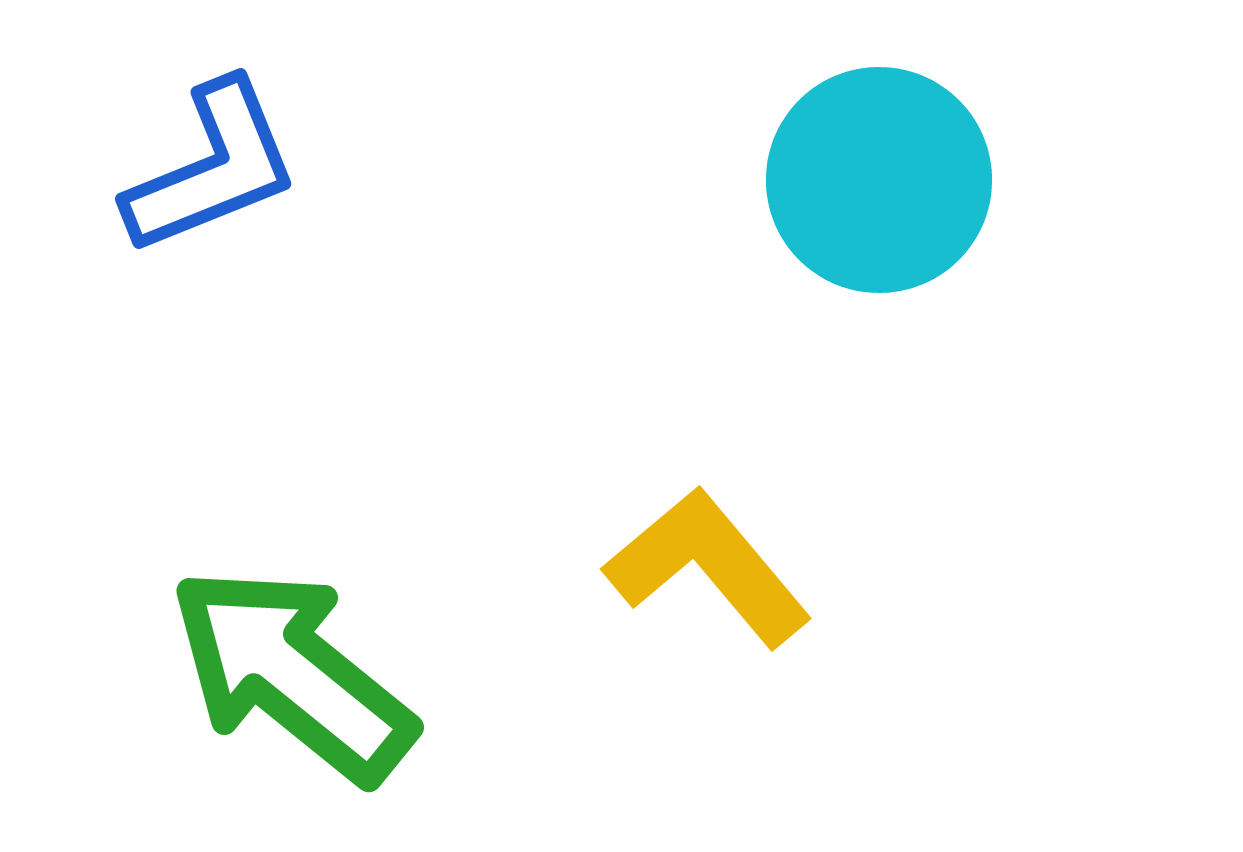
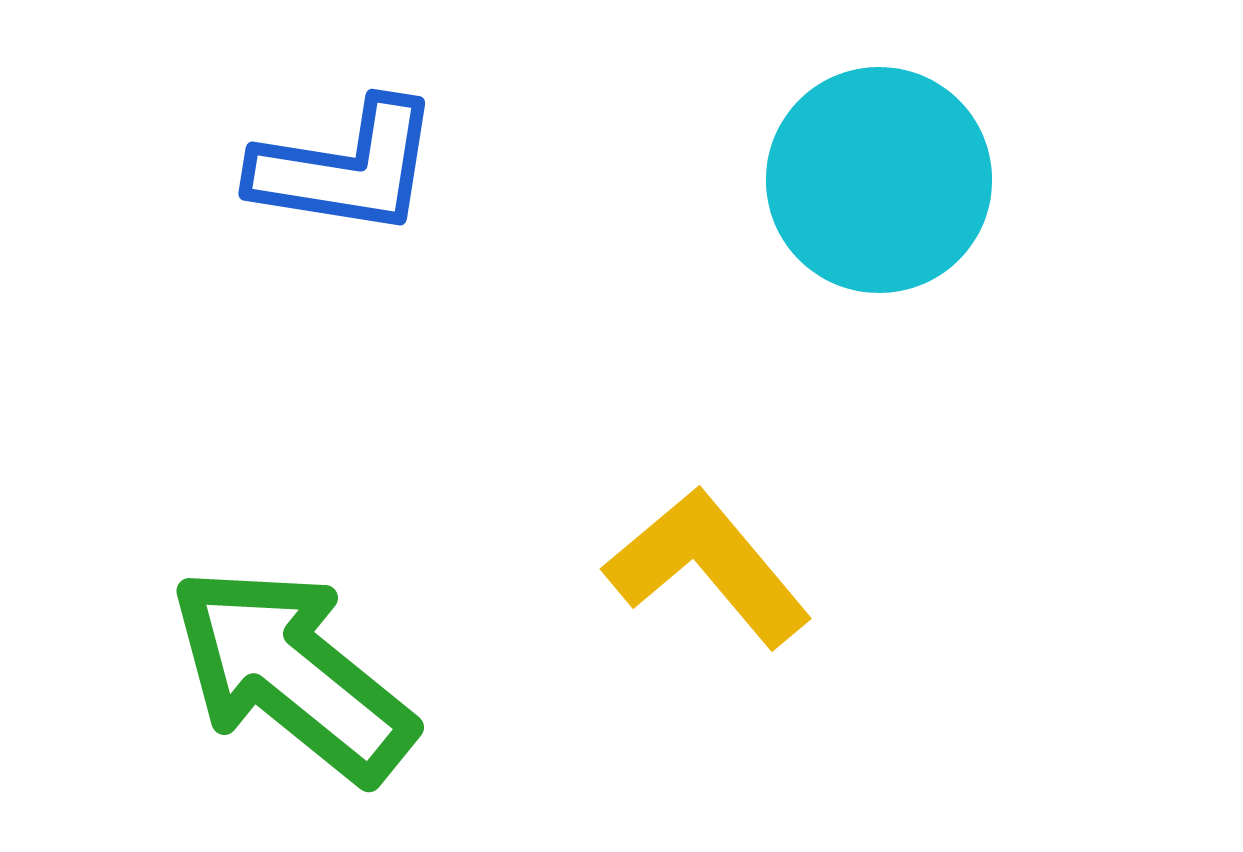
blue L-shape: moved 134 px right; rotated 31 degrees clockwise
